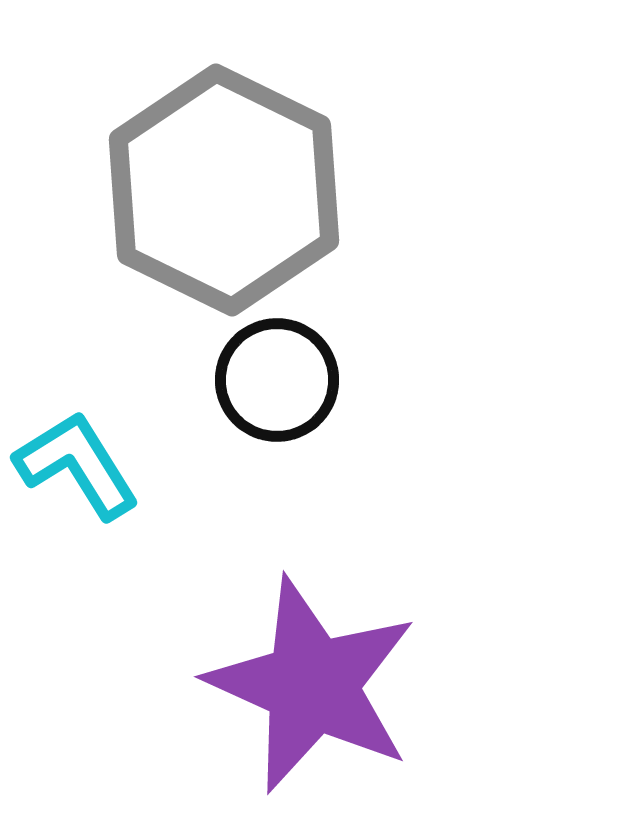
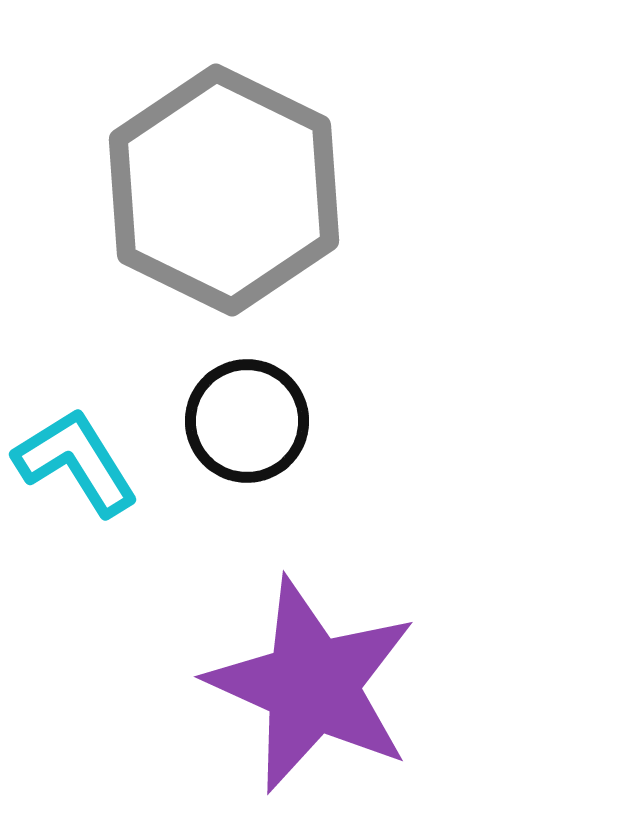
black circle: moved 30 px left, 41 px down
cyan L-shape: moved 1 px left, 3 px up
